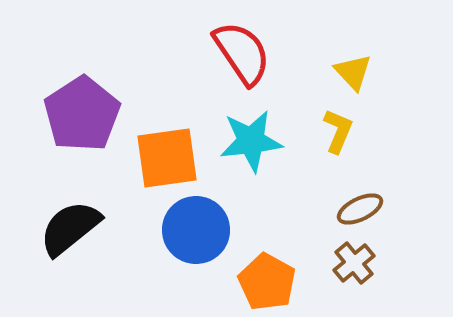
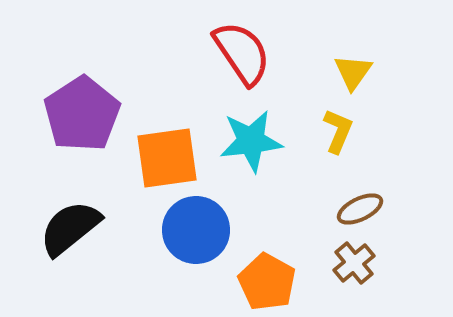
yellow triangle: rotated 18 degrees clockwise
